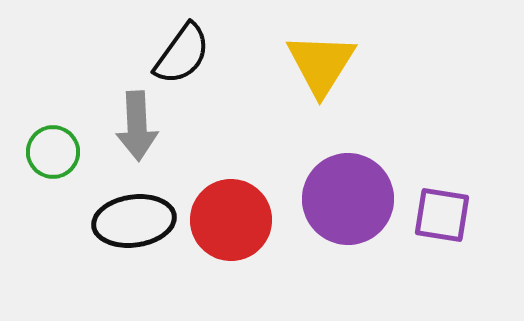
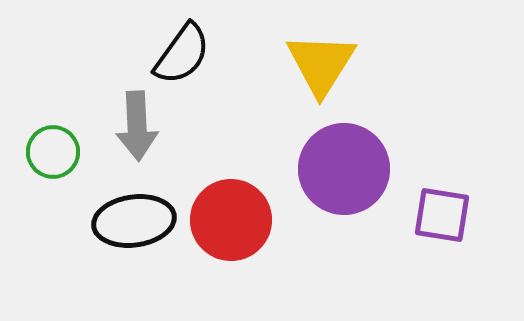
purple circle: moved 4 px left, 30 px up
